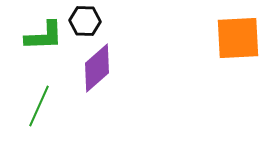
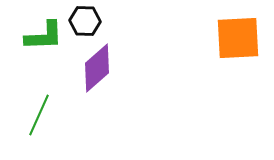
green line: moved 9 px down
